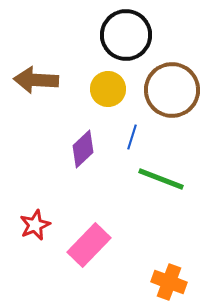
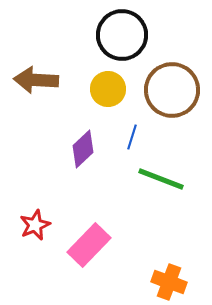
black circle: moved 4 px left
